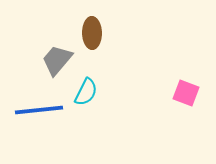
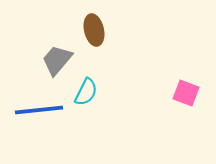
brown ellipse: moved 2 px right, 3 px up; rotated 12 degrees counterclockwise
